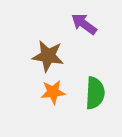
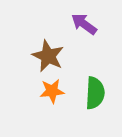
brown star: rotated 16 degrees clockwise
orange star: moved 1 px left, 1 px up
